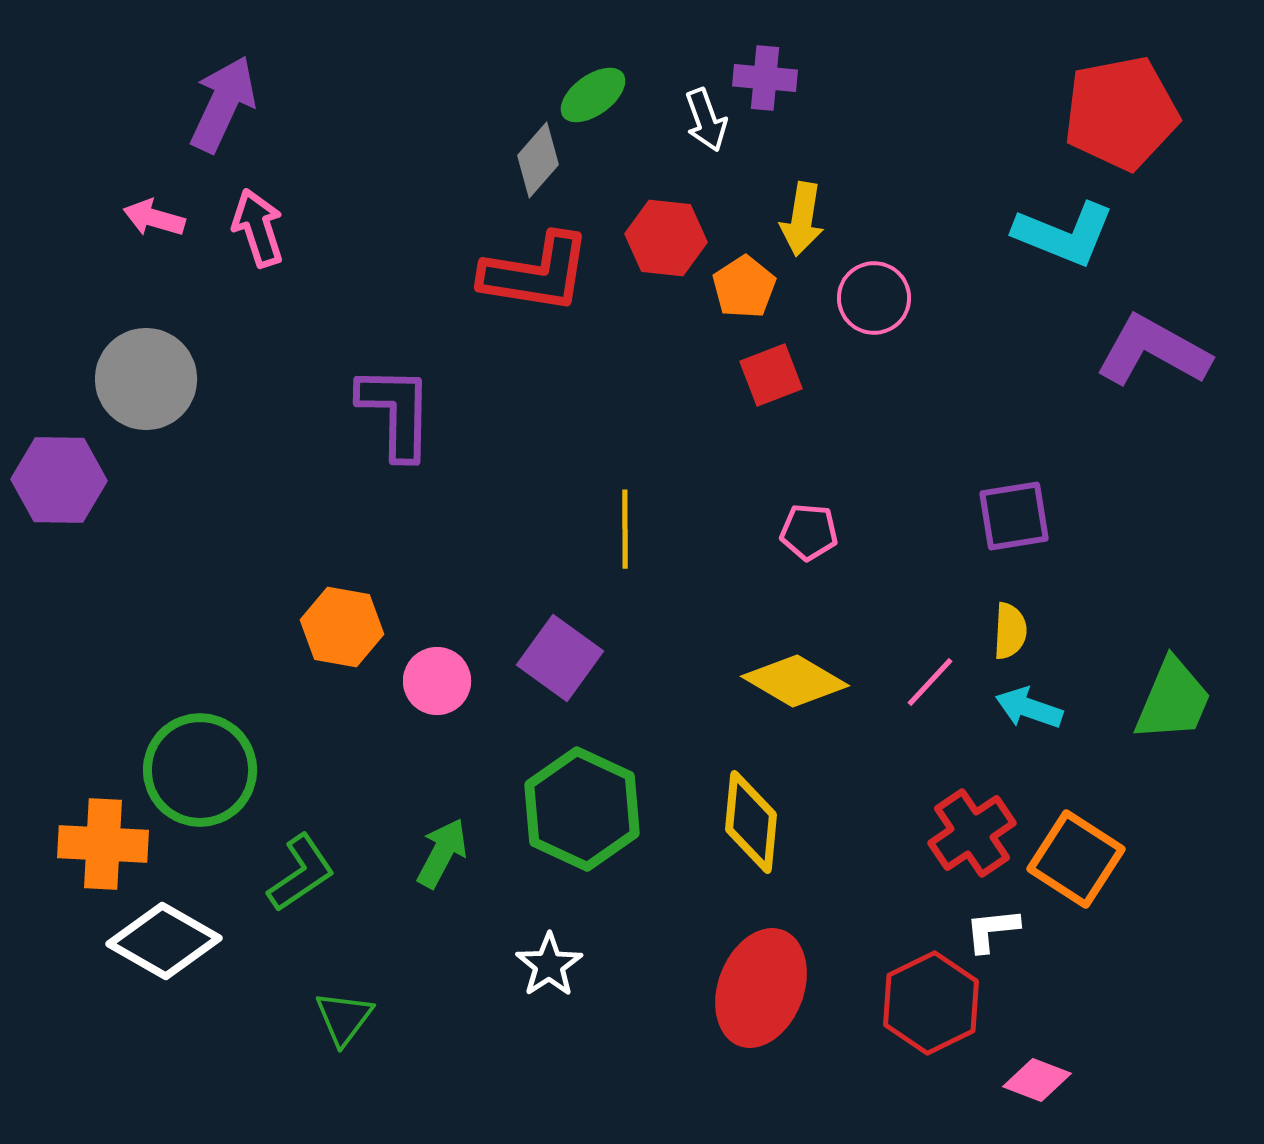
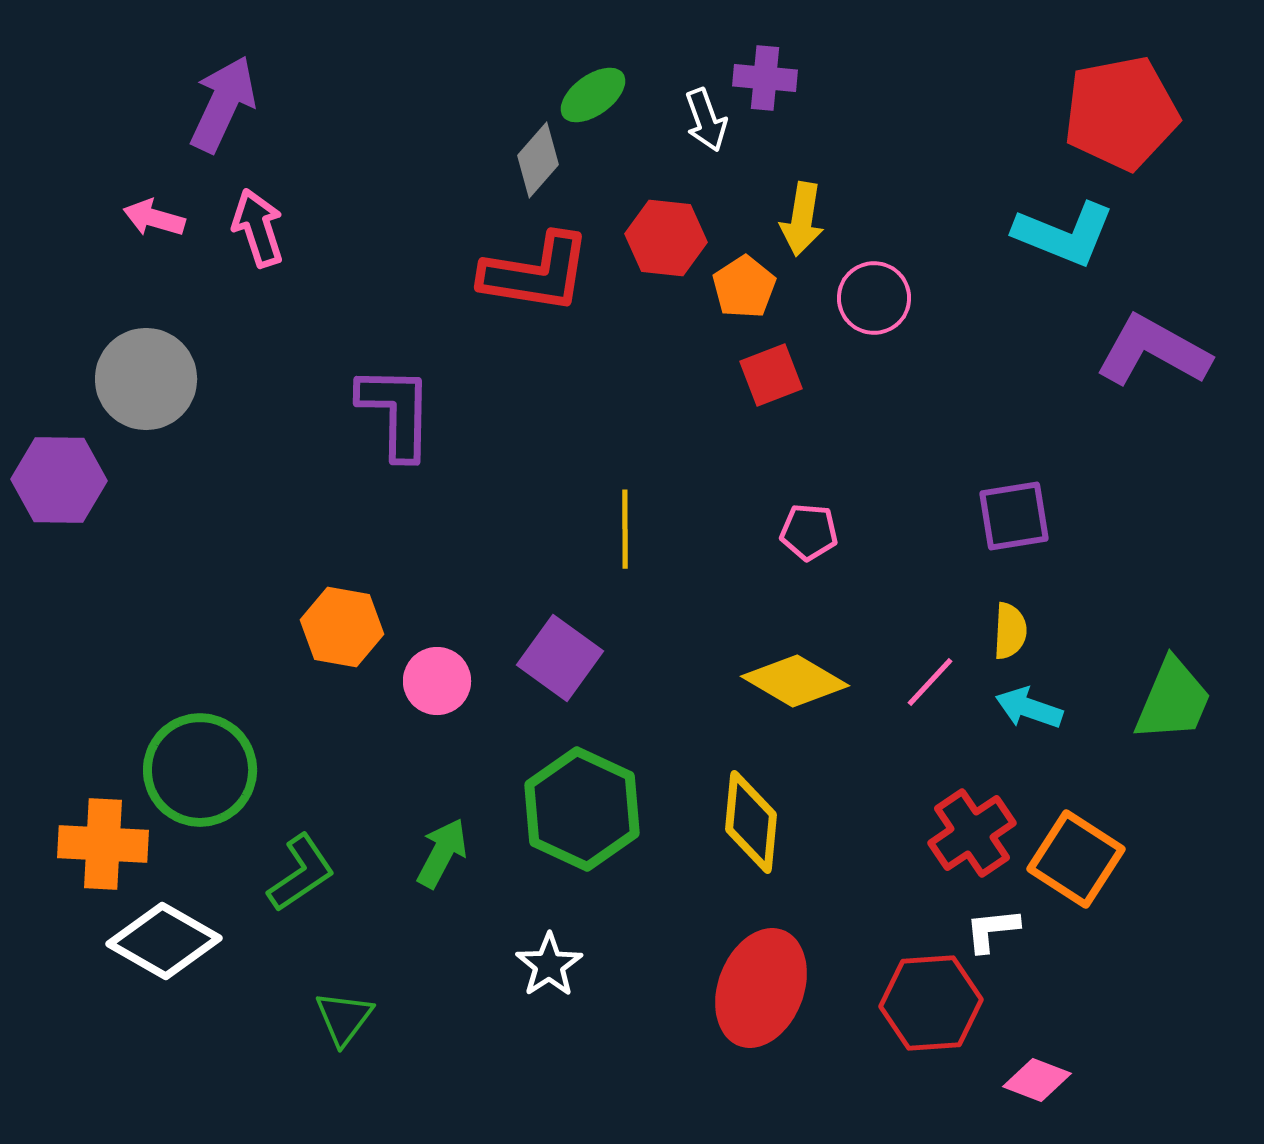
red hexagon at (931, 1003): rotated 22 degrees clockwise
